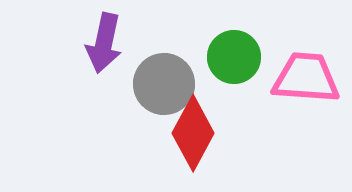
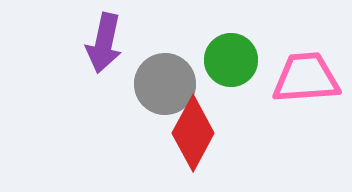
green circle: moved 3 px left, 3 px down
pink trapezoid: rotated 8 degrees counterclockwise
gray circle: moved 1 px right
